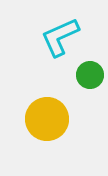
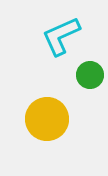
cyan L-shape: moved 1 px right, 1 px up
